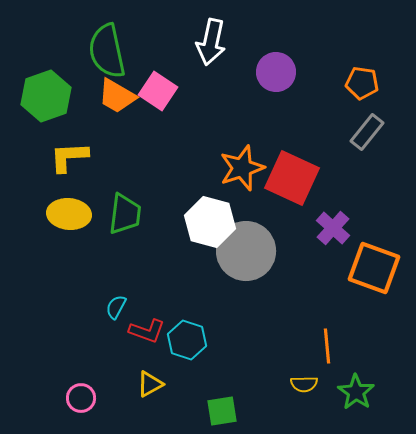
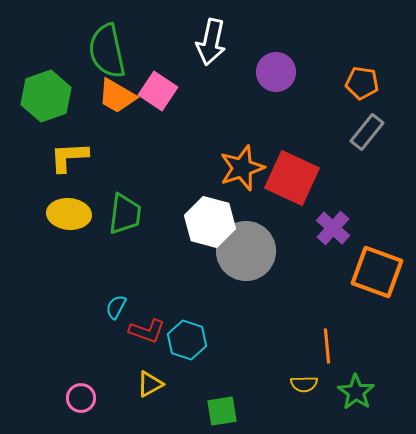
orange square: moved 3 px right, 4 px down
